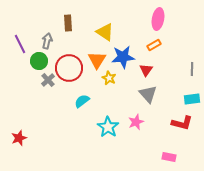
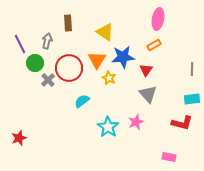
green circle: moved 4 px left, 2 px down
